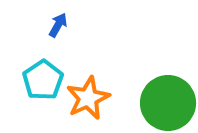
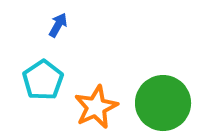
orange star: moved 8 px right, 9 px down
green circle: moved 5 px left
